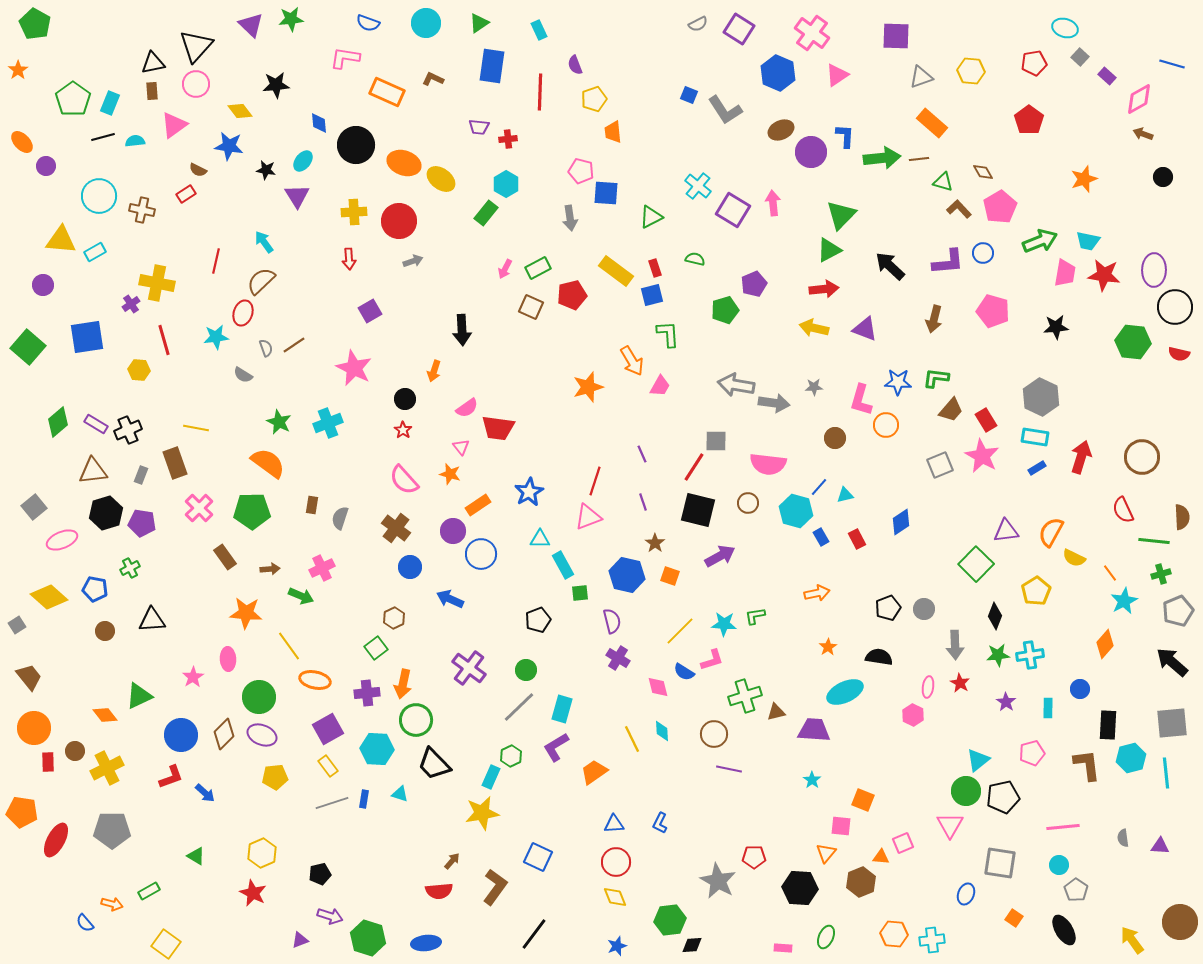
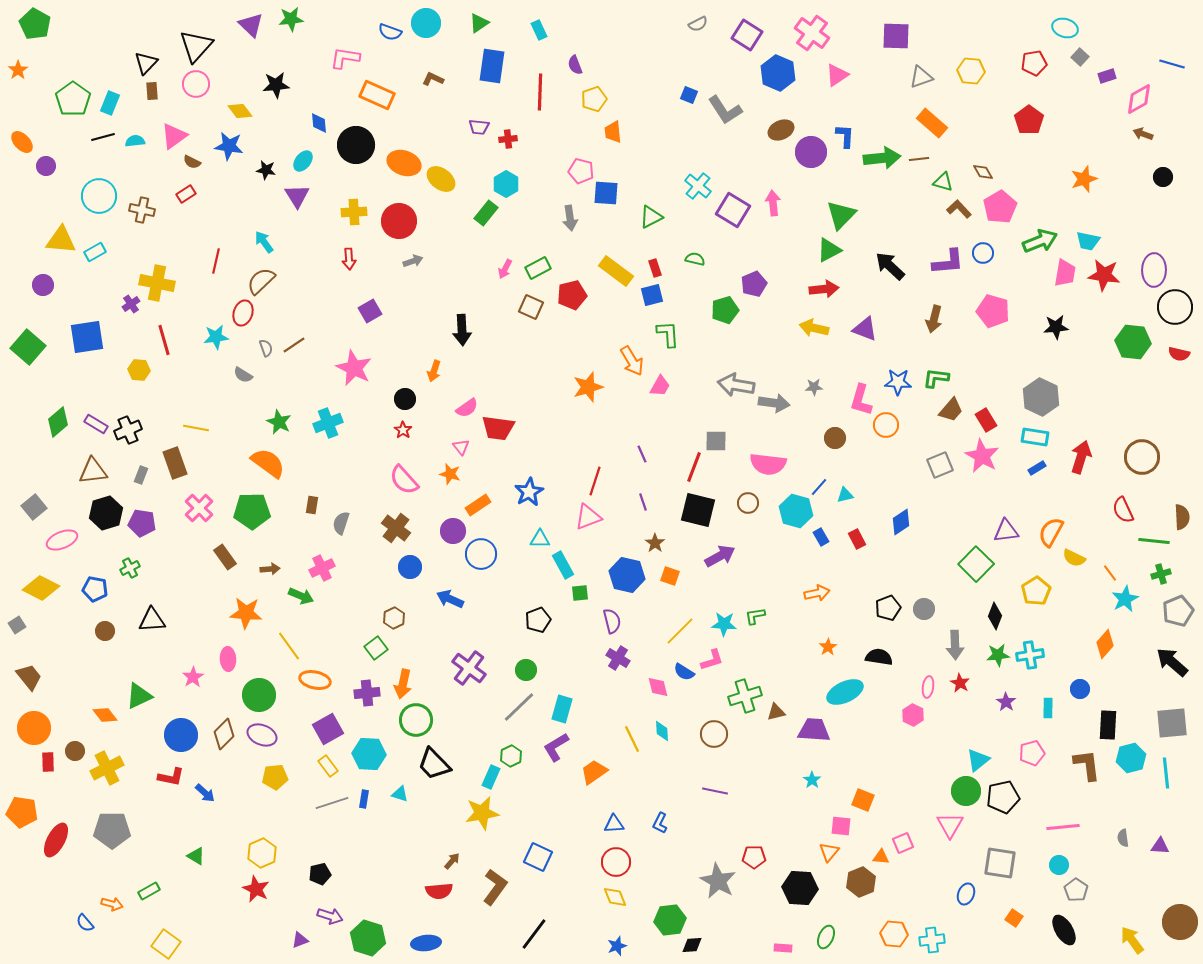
blue semicircle at (368, 23): moved 22 px right, 9 px down
purple square at (739, 29): moved 8 px right, 6 px down
black triangle at (153, 63): moved 7 px left; rotated 35 degrees counterclockwise
purple rectangle at (1107, 76): rotated 60 degrees counterclockwise
orange rectangle at (387, 92): moved 10 px left, 3 px down
pink triangle at (174, 125): moved 11 px down
brown semicircle at (198, 170): moved 6 px left, 8 px up
red line at (694, 467): rotated 12 degrees counterclockwise
gray semicircle at (340, 518): moved 1 px right, 5 px down
yellow diamond at (49, 597): moved 8 px left, 9 px up; rotated 15 degrees counterclockwise
cyan star at (1124, 601): moved 1 px right, 2 px up
green circle at (259, 697): moved 2 px up
cyan hexagon at (377, 749): moved 8 px left, 5 px down
purple line at (729, 769): moved 14 px left, 22 px down
red L-shape at (171, 777): rotated 32 degrees clockwise
orange triangle at (826, 853): moved 3 px right, 1 px up
red star at (253, 893): moved 3 px right, 4 px up
